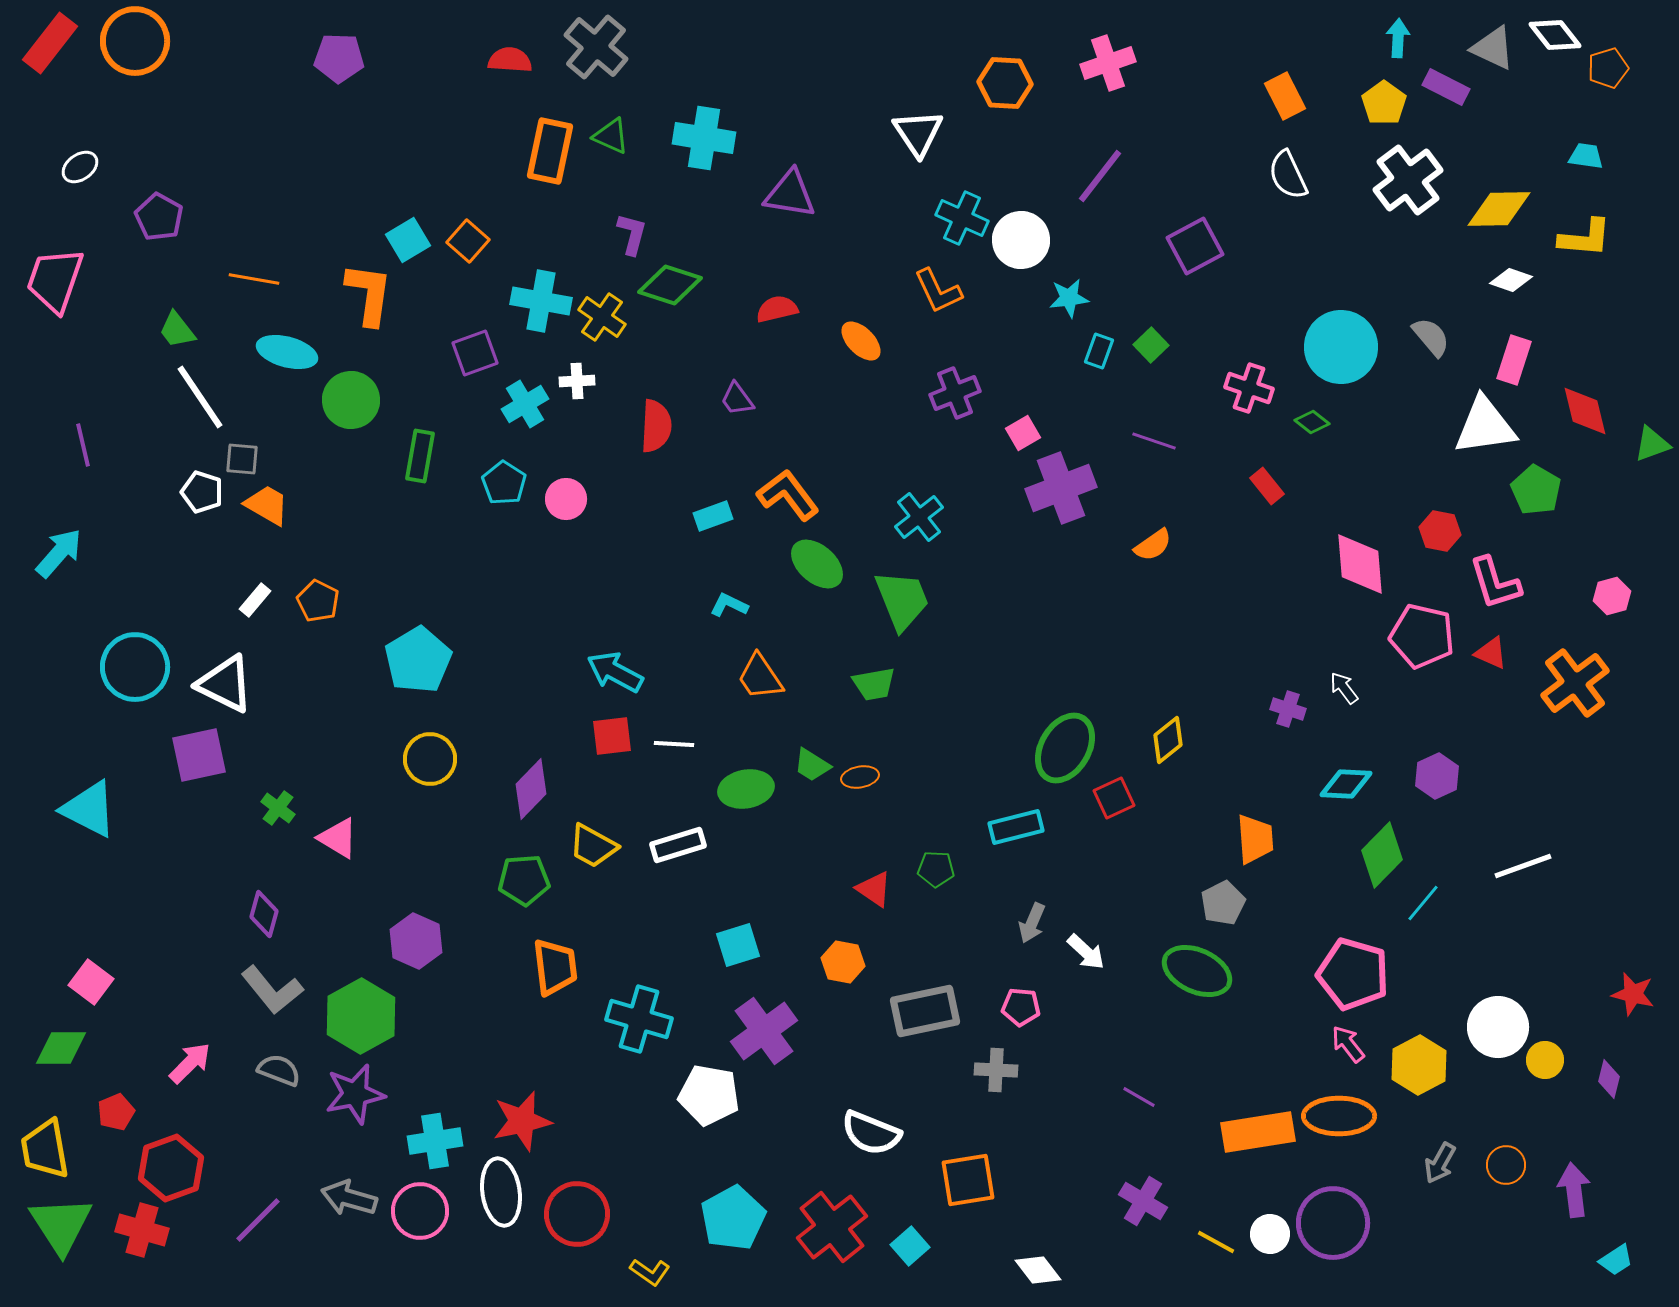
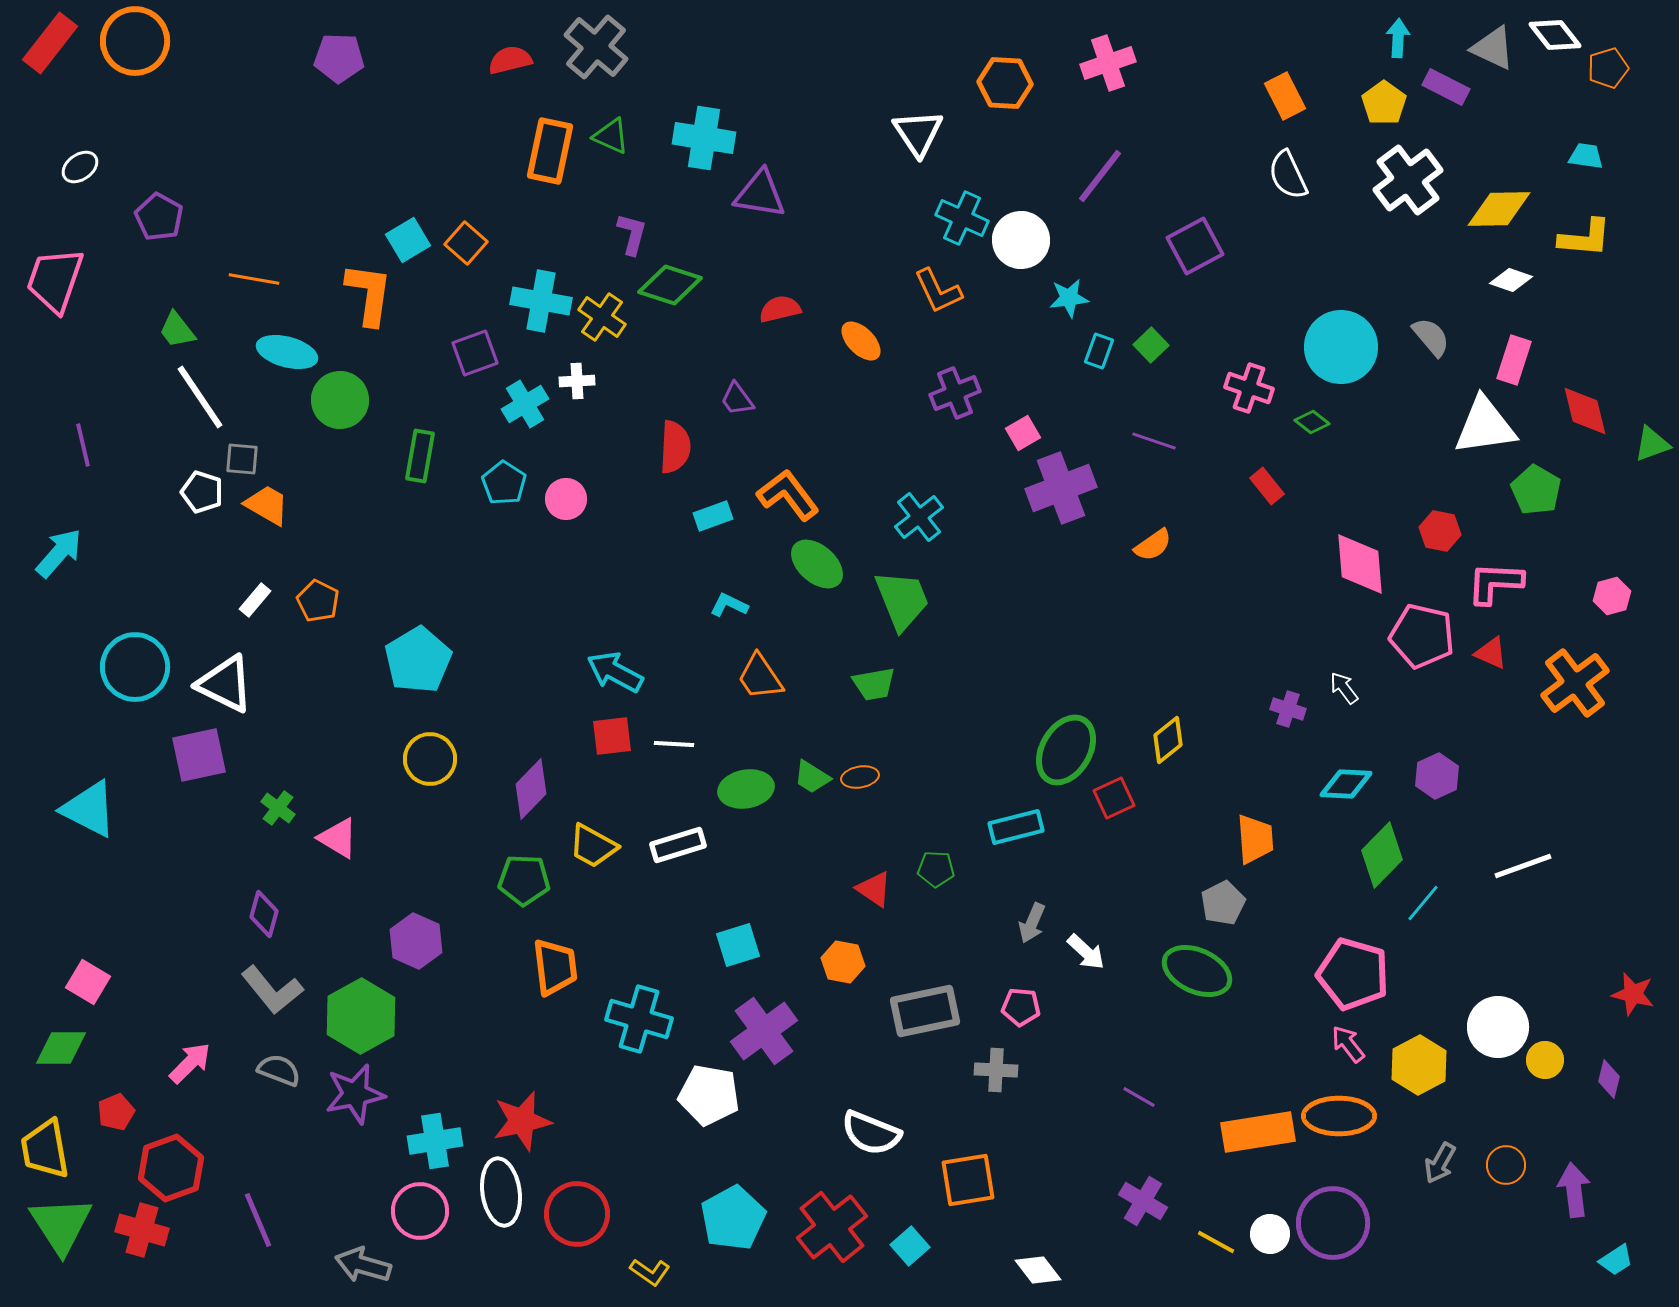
red semicircle at (510, 60): rotated 18 degrees counterclockwise
purple triangle at (790, 194): moved 30 px left
orange square at (468, 241): moved 2 px left, 2 px down
red semicircle at (777, 309): moved 3 px right
green circle at (351, 400): moved 11 px left
red semicircle at (656, 426): moved 19 px right, 21 px down
pink L-shape at (1495, 583): rotated 110 degrees clockwise
green ellipse at (1065, 748): moved 1 px right, 2 px down
green trapezoid at (812, 765): moved 12 px down
green pentagon at (524, 880): rotated 6 degrees clockwise
pink square at (91, 982): moved 3 px left; rotated 6 degrees counterclockwise
gray arrow at (349, 1198): moved 14 px right, 67 px down
purple line at (258, 1220): rotated 68 degrees counterclockwise
